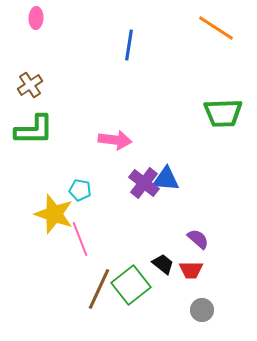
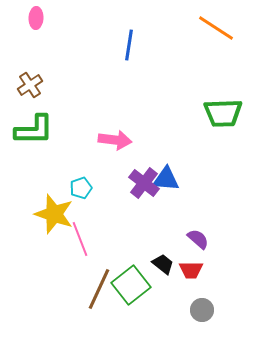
cyan pentagon: moved 1 px right, 2 px up; rotated 30 degrees counterclockwise
